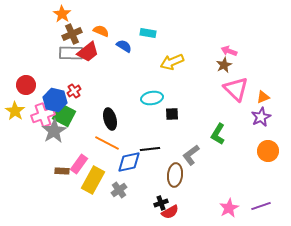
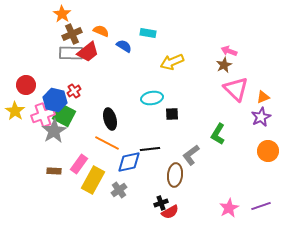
brown rectangle: moved 8 px left
